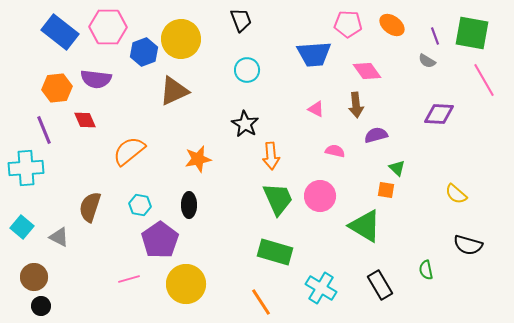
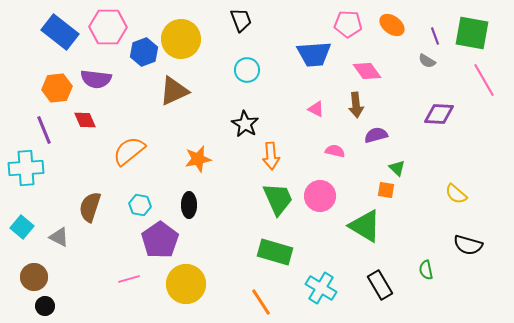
black circle at (41, 306): moved 4 px right
